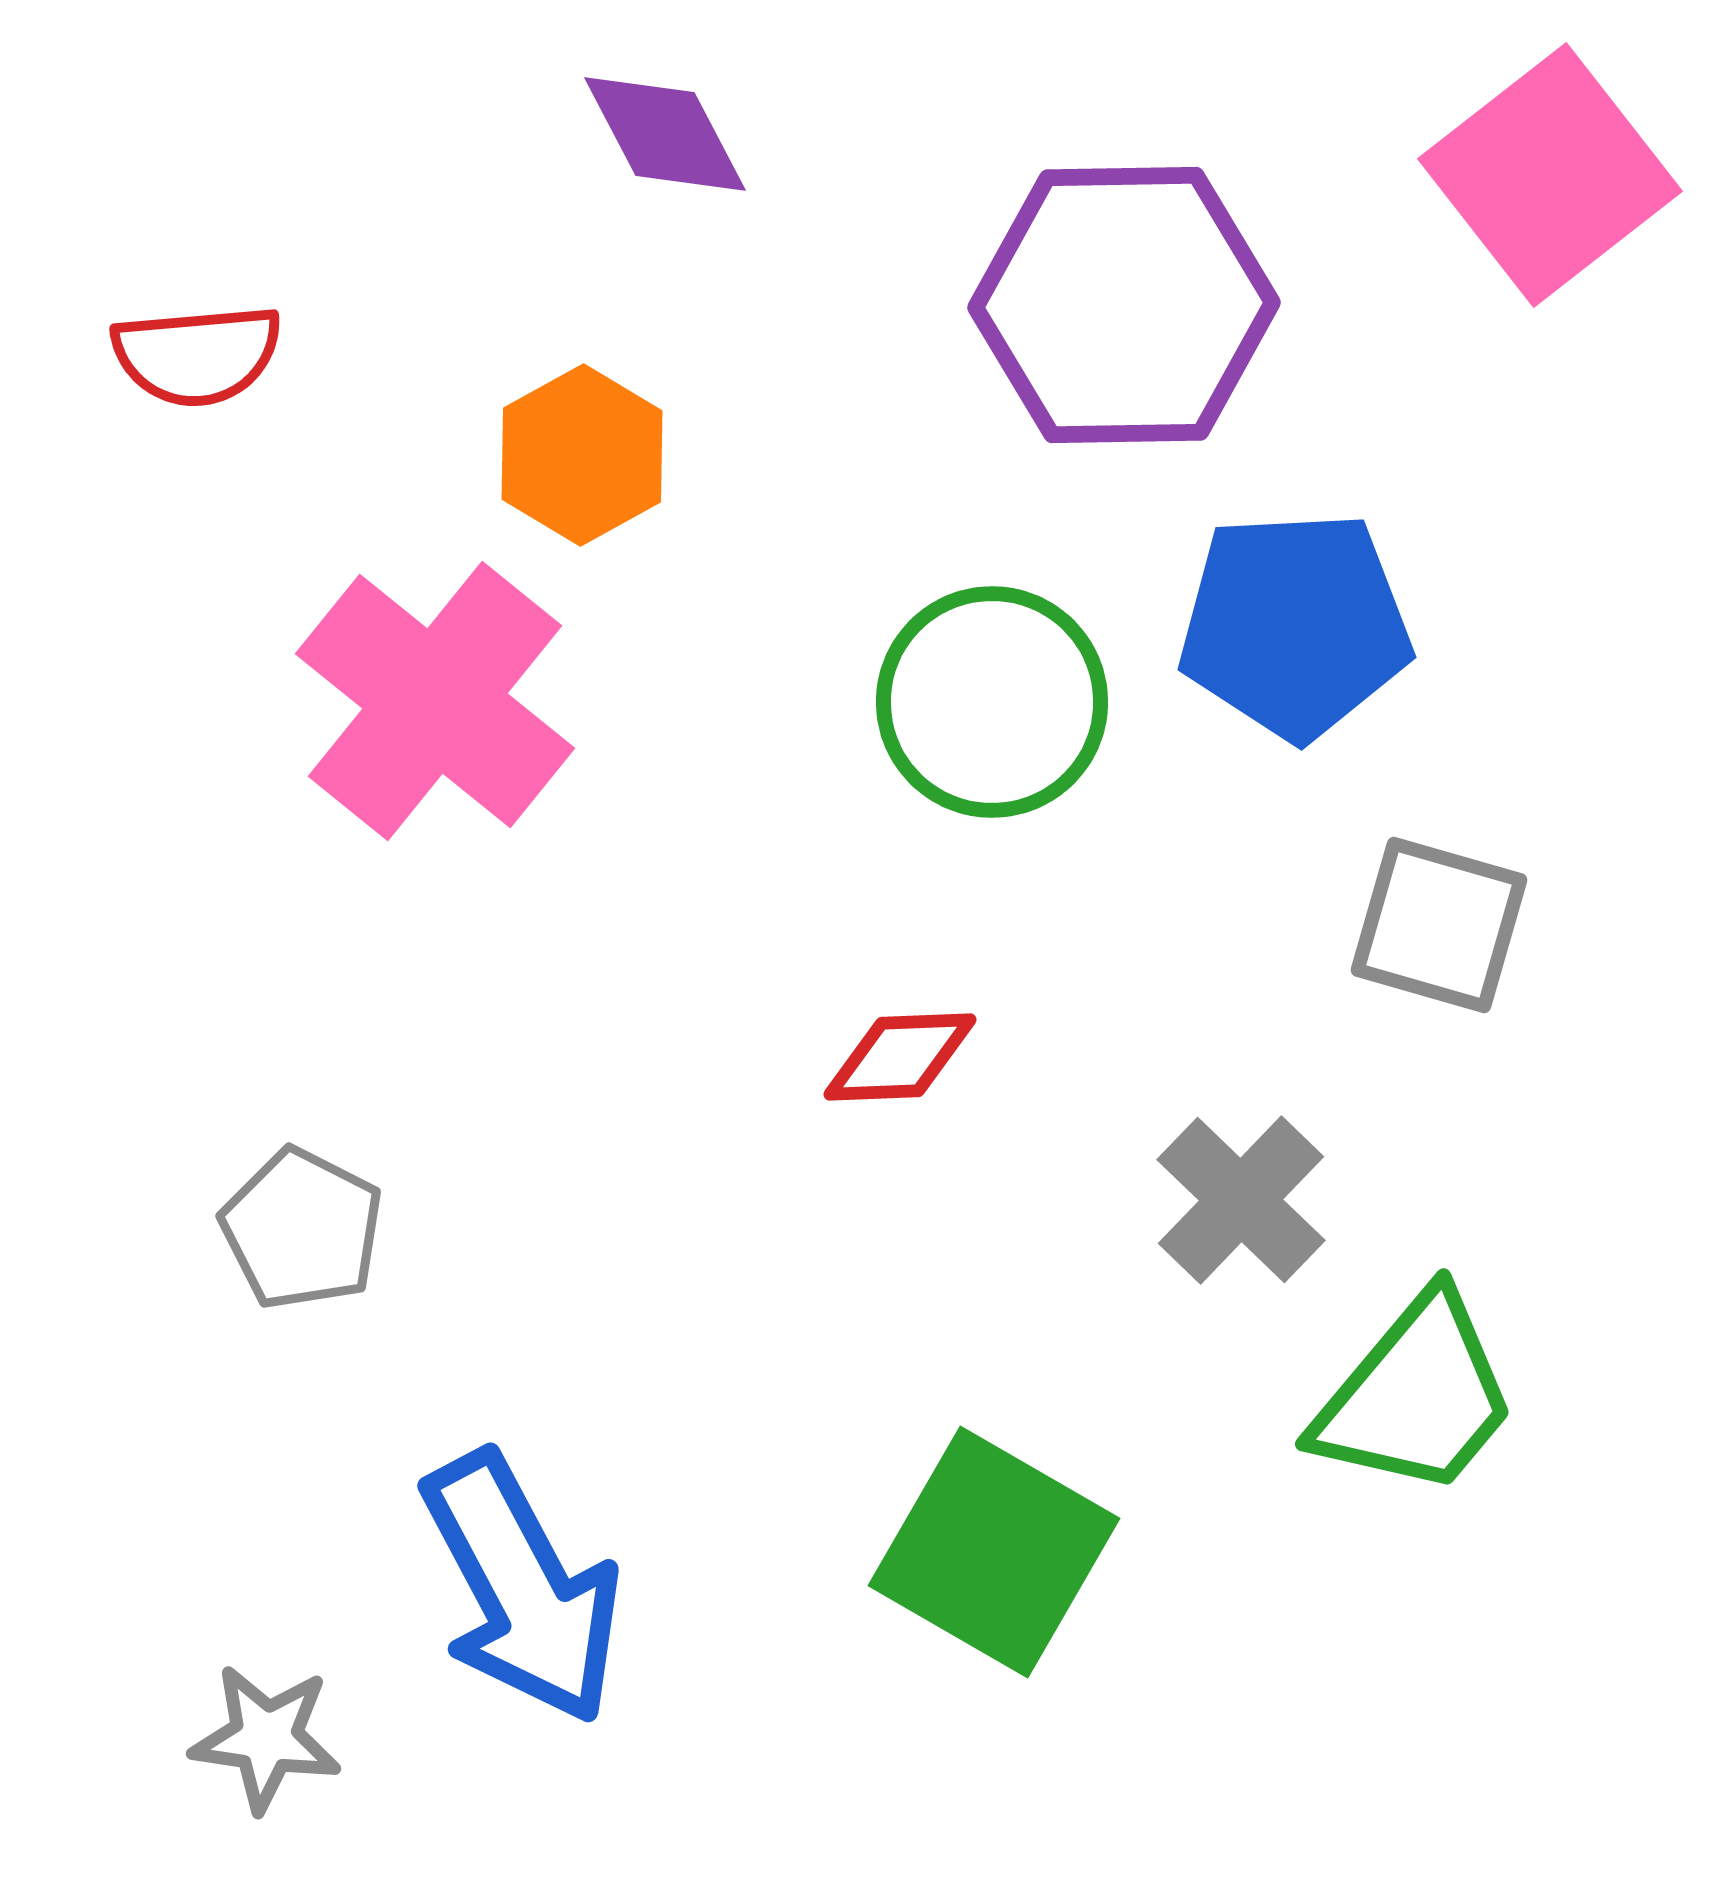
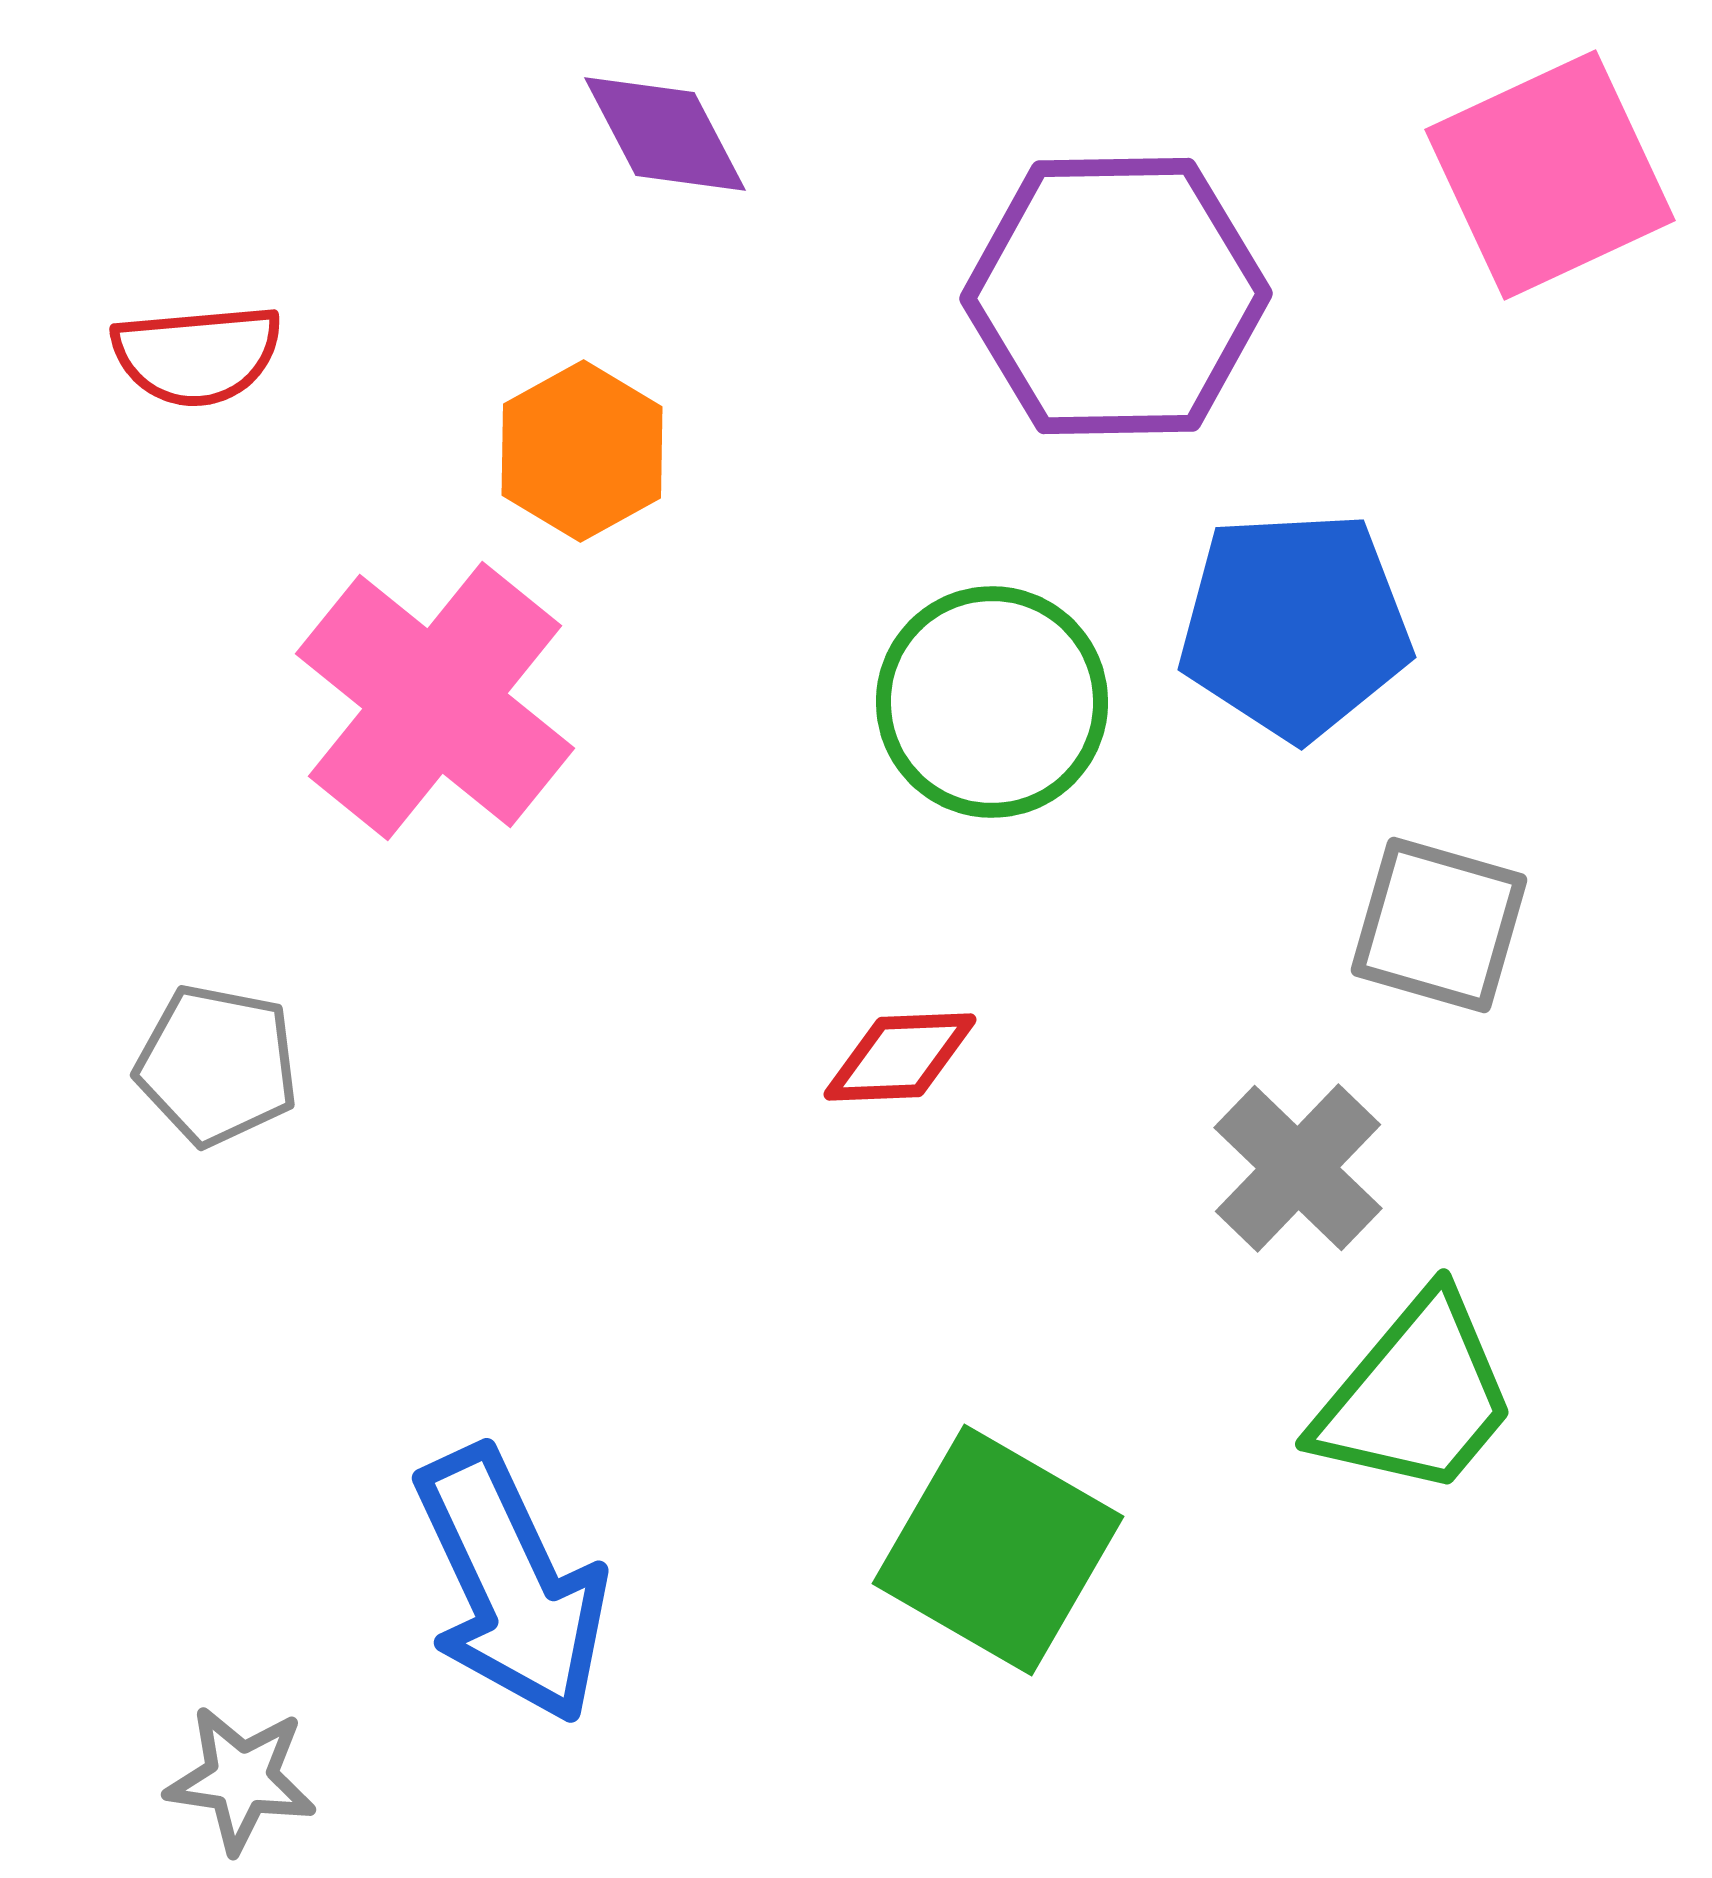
pink square: rotated 13 degrees clockwise
purple hexagon: moved 8 px left, 9 px up
orange hexagon: moved 4 px up
gray cross: moved 57 px right, 32 px up
gray pentagon: moved 85 px left, 164 px up; rotated 16 degrees counterclockwise
green square: moved 4 px right, 2 px up
blue arrow: moved 11 px left, 3 px up; rotated 3 degrees clockwise
gray star: moved 25 px left, 41 px down
